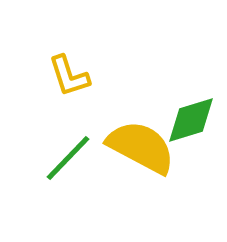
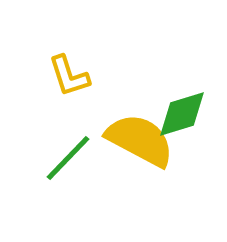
green diamond: moved 9 px left, 6 px up
yellow semicircle: moved 1 px left, 7 px up
